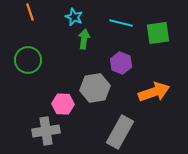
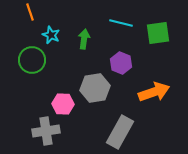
cyan star: moved 23 px left, 18 px down
green circle: moved 4 px right
